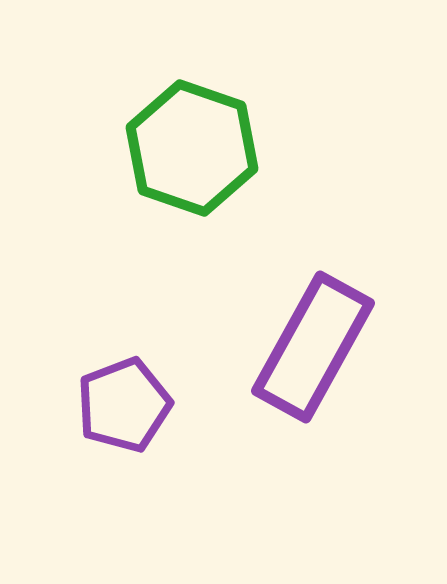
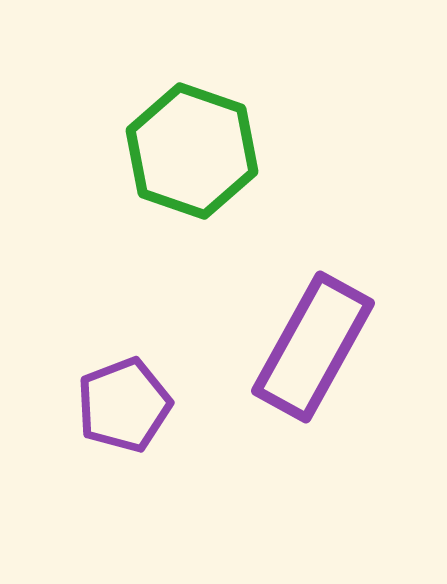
green hexagon: moved 3 px down
